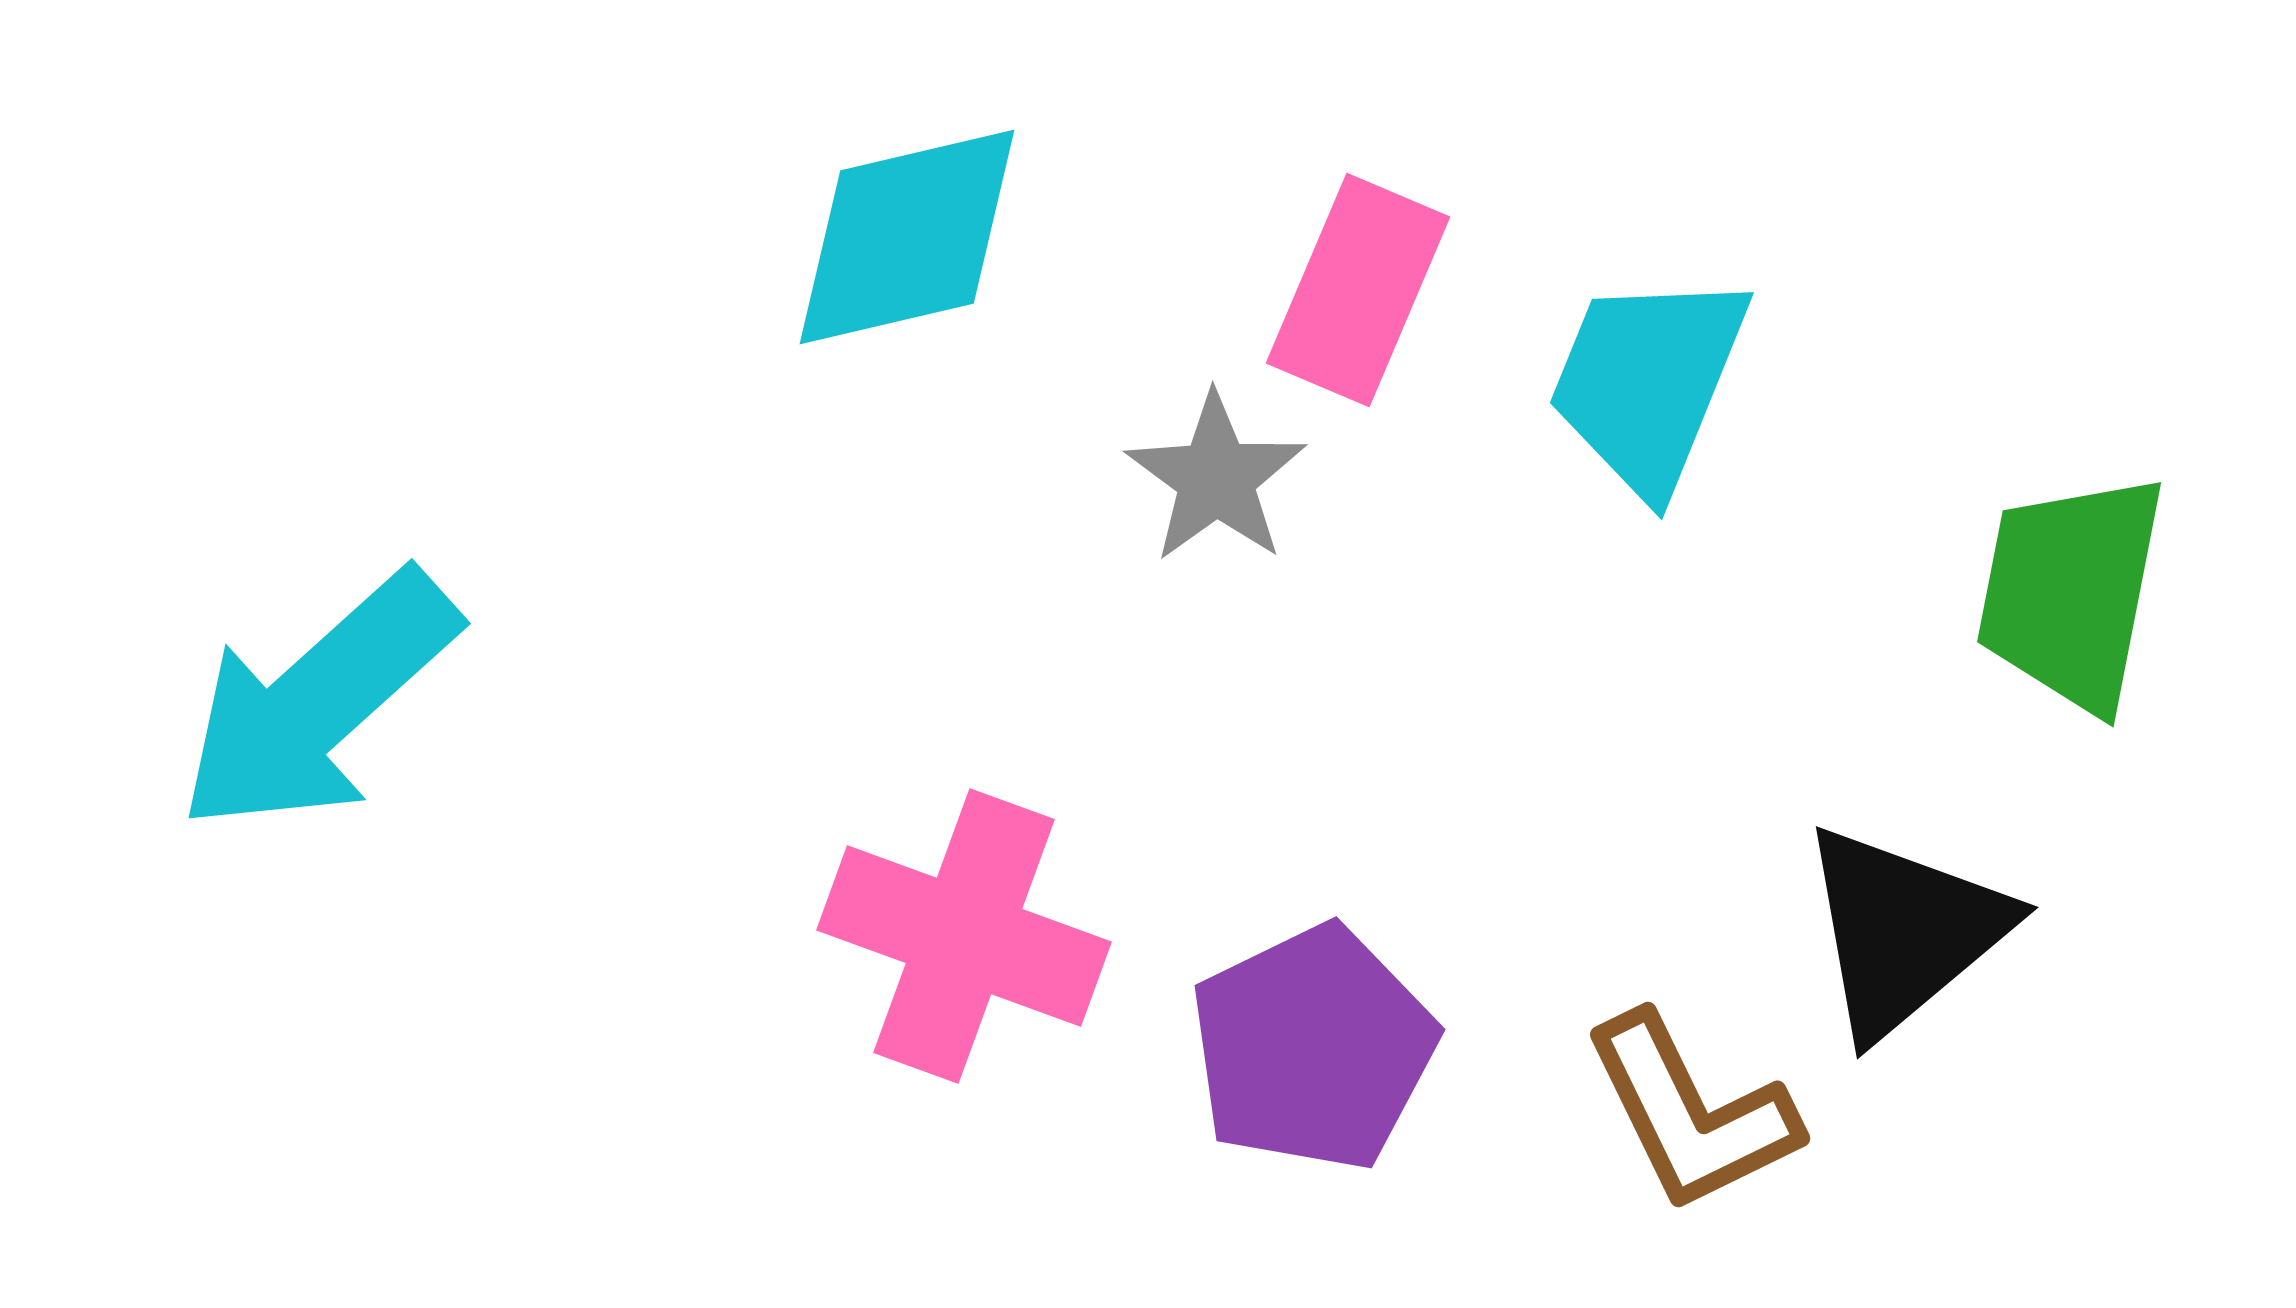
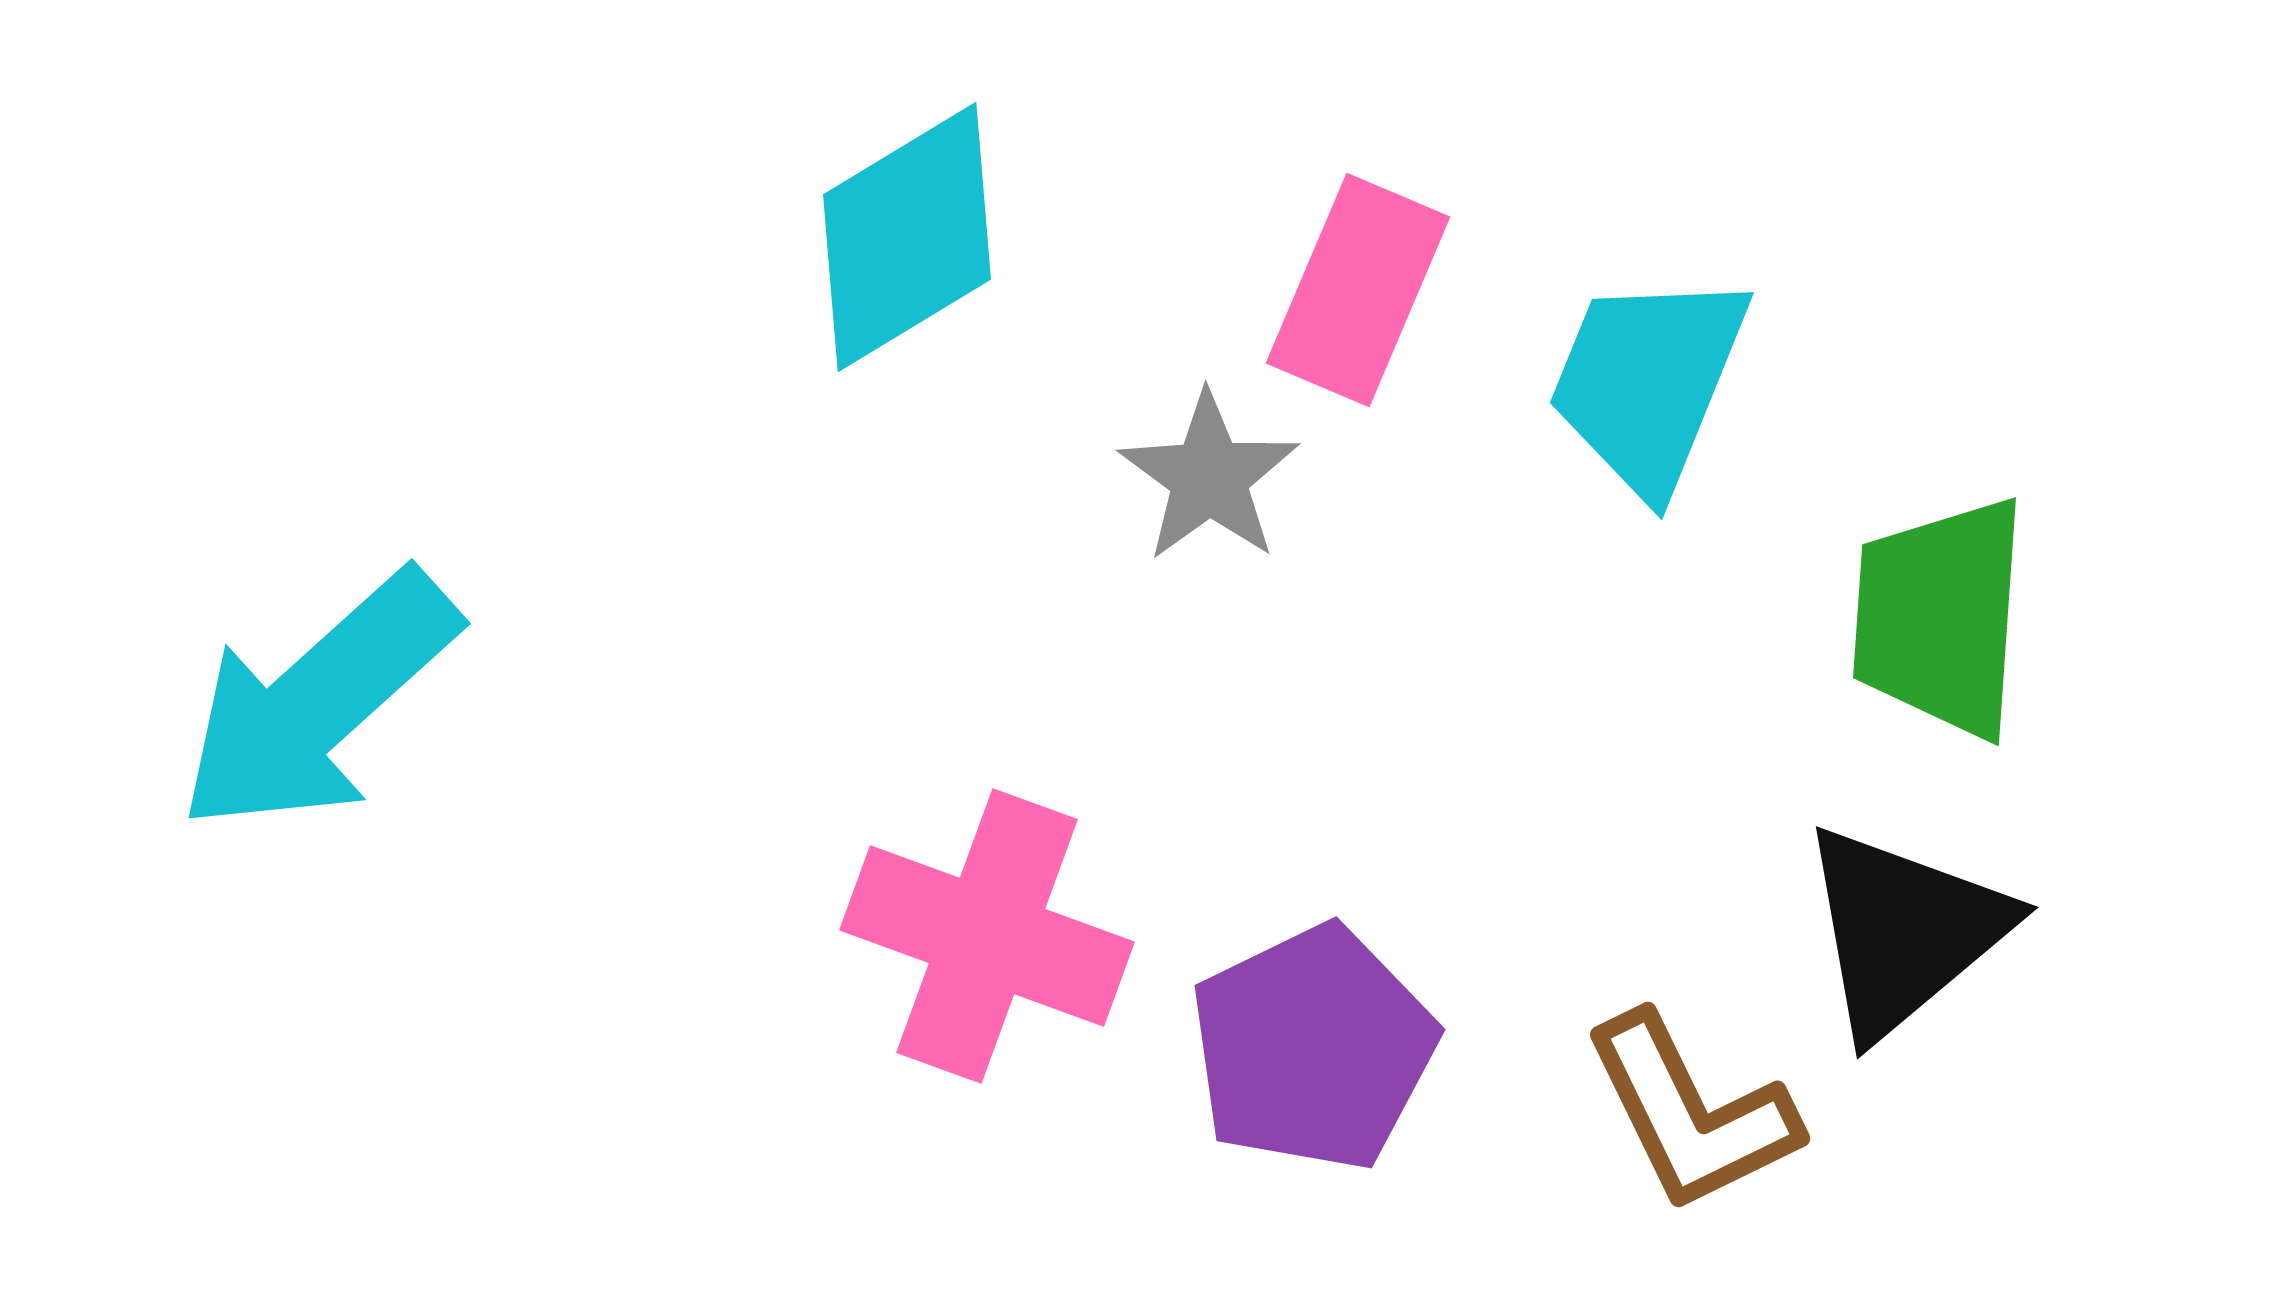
cyan diamond: rotated 18 degrees counterclockwise
gray star: moved 7 px left, 1 px up
green trapezoid: moved 131 px left, 25 px down; rotated 7 degrees counterclockwise
pink cross: moved 23 px right
